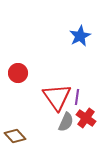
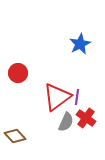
blue star: moved 8 px down
red triangle: rotated 28 degrees clockwise
